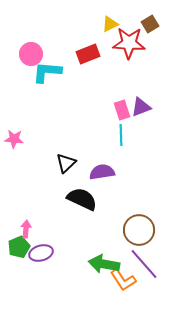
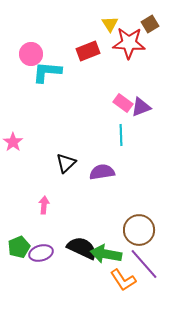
yellow triangle: rotated 36 degrees counterclockwise
red rectangle: moved 3 px up
pink rectangle: moved 1 px right, 7 px up; rotated 36 degrees counterclockwise
pink star: moved 1 px left, 3 px down; rotated 30 degrees clockwise
black semicircle: moved 49 px down
pink arrow: moved 18 px right, 24 px up
green arrow: moved 2 px right, 10 px up
